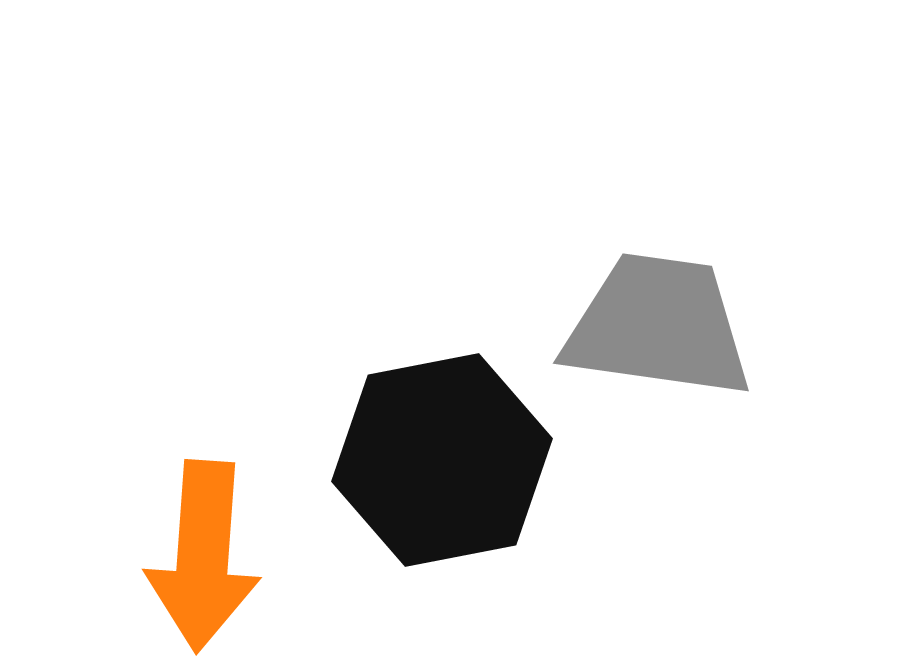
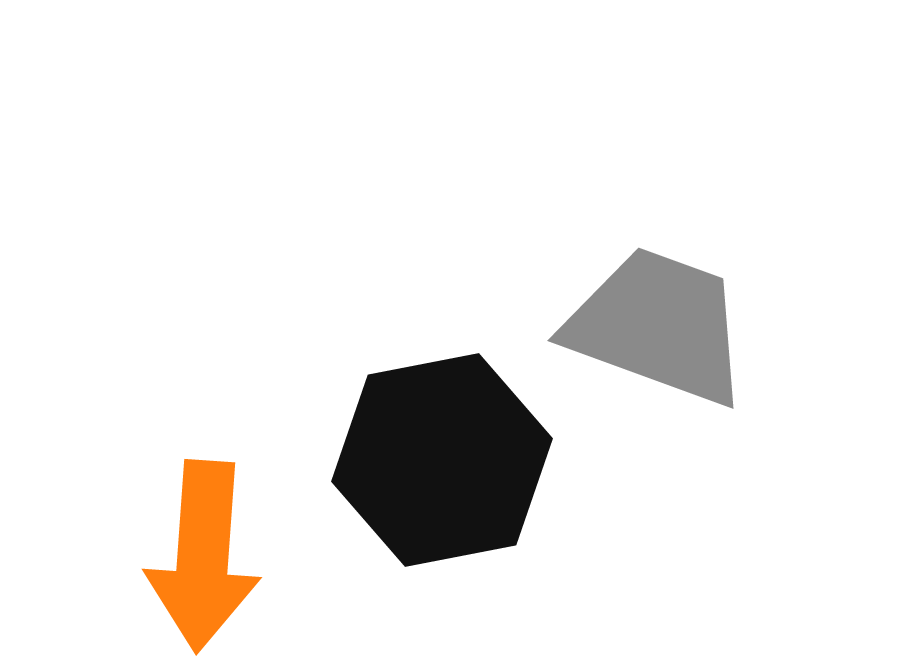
gray trapezoid: rotated 12 degrees clockwise
